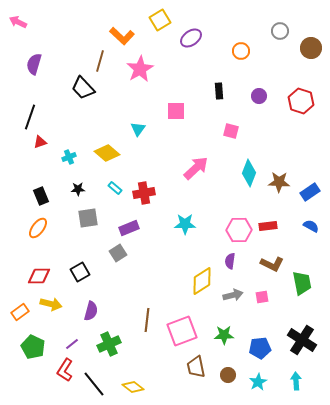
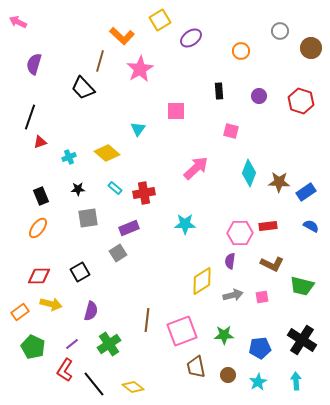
blue rectangle at (310, 192): moved 4 px left
pink hexagon at (239, 230): moved 1 px right, 3 px down
green trapezoid at (302, 283): moved 3 px down; rotated 115 degrees clockwise
green cross at (109, 344): rotated 10 degrees counterclockwise
